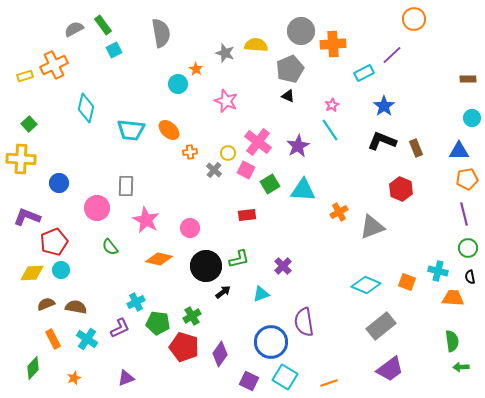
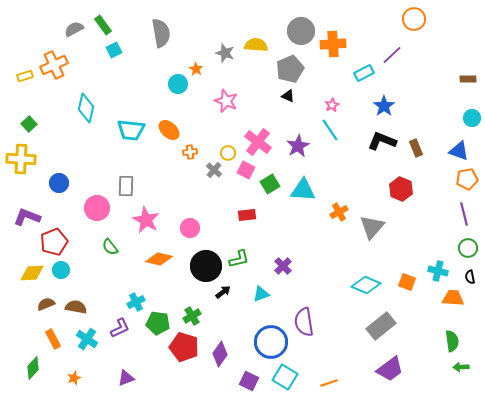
blue triangle at (459, 151): rotated 20 degrees clockwise
gray triangle at (372, 227): rotated 28 degrees counterclockwise
